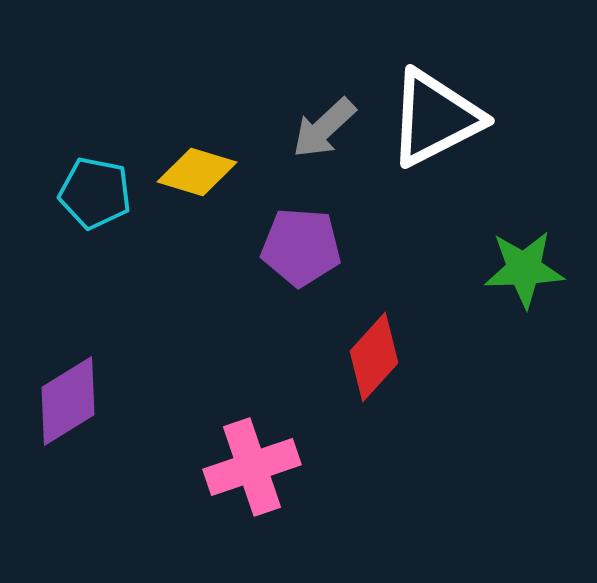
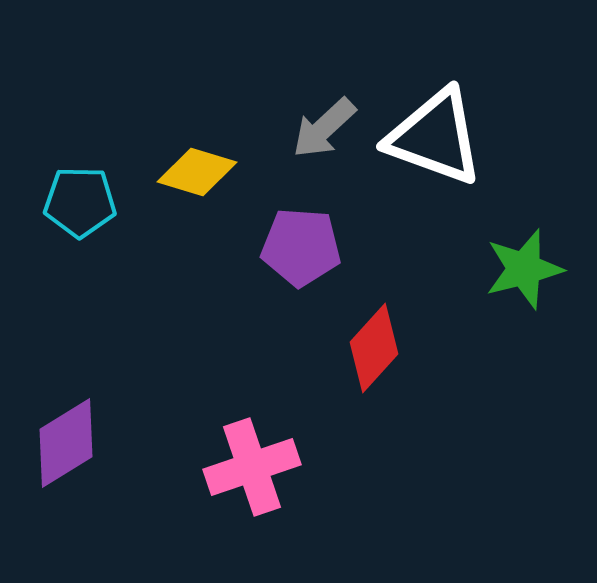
white triangle: moved 19 px down; rotated 47 degrees clockwise
cyan pentagon: moved 15 px left, 9 px down; rotated 10 degrees counterclockwise
green star: rotated 12 degrees counterclockwise
red diamond: moved 9 px up
purple diamond: moved 2 px left, 42 px down
